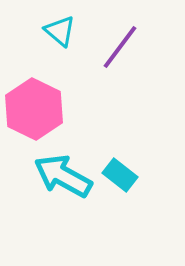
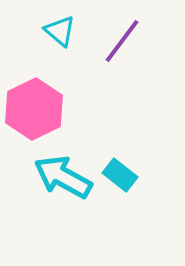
purple line: moved 2 px right, 6 px up
pink hexagon: rotated 8 degrees clockwise
cyan arrow: moved 1 px down
